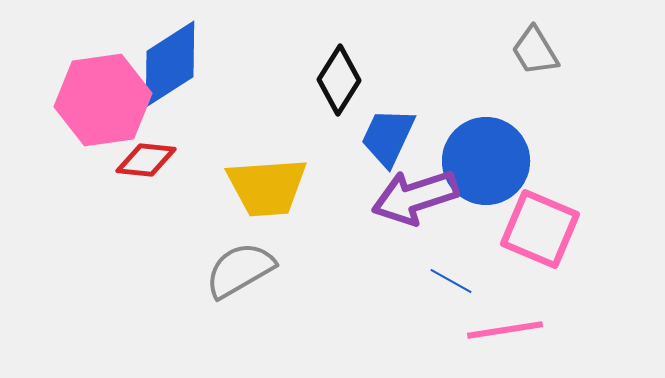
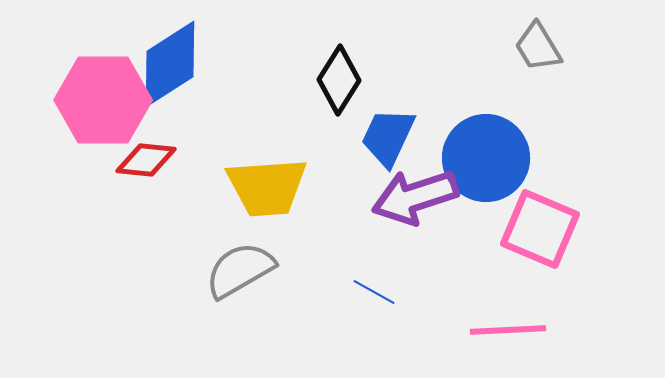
gray trapezoid: moved 3 px right, 4 px up
pink hexagon: rotated 8 degrees clockwise
blue circle: moved 3 px up
blue line: moved 77 px left, 11 px down
pink line: moved 3 px right; rotated 6 degrees clockwise
